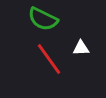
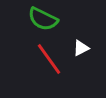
white triangle: rotated 24 degrees counterclockwise
